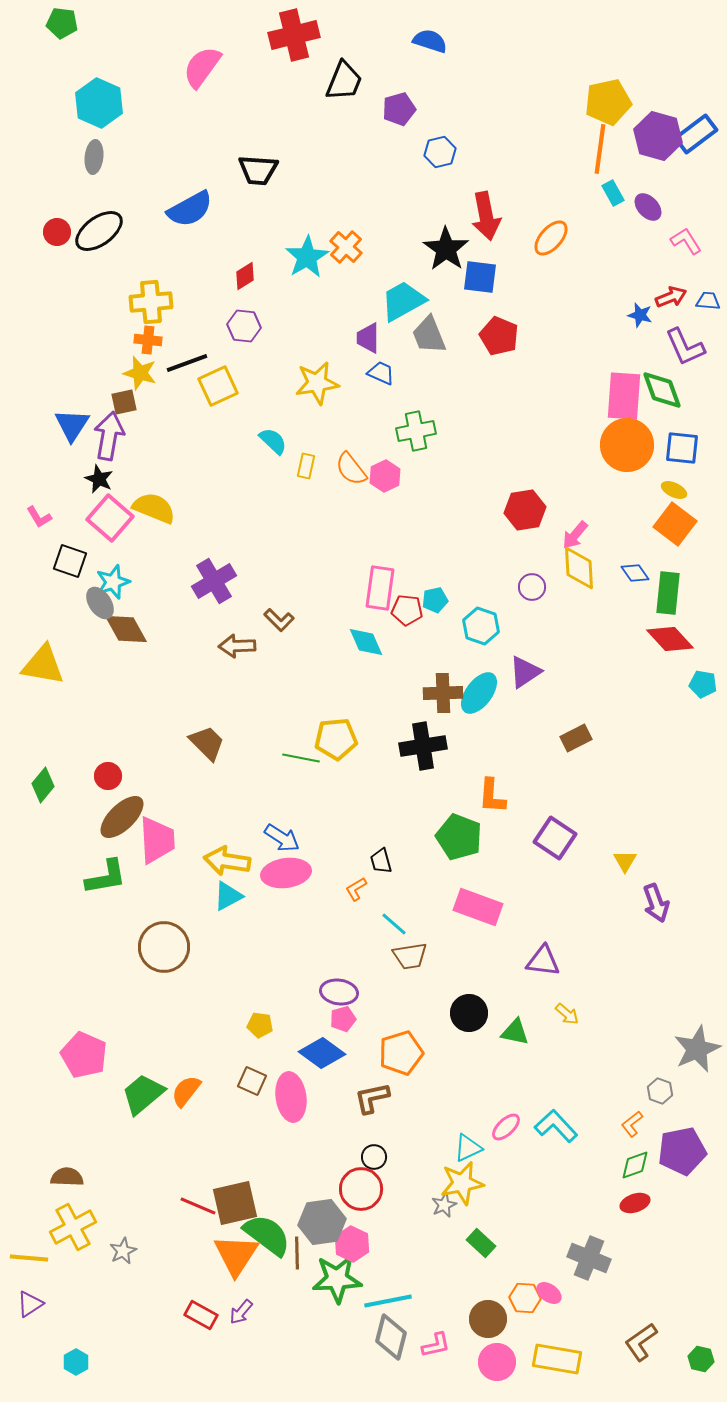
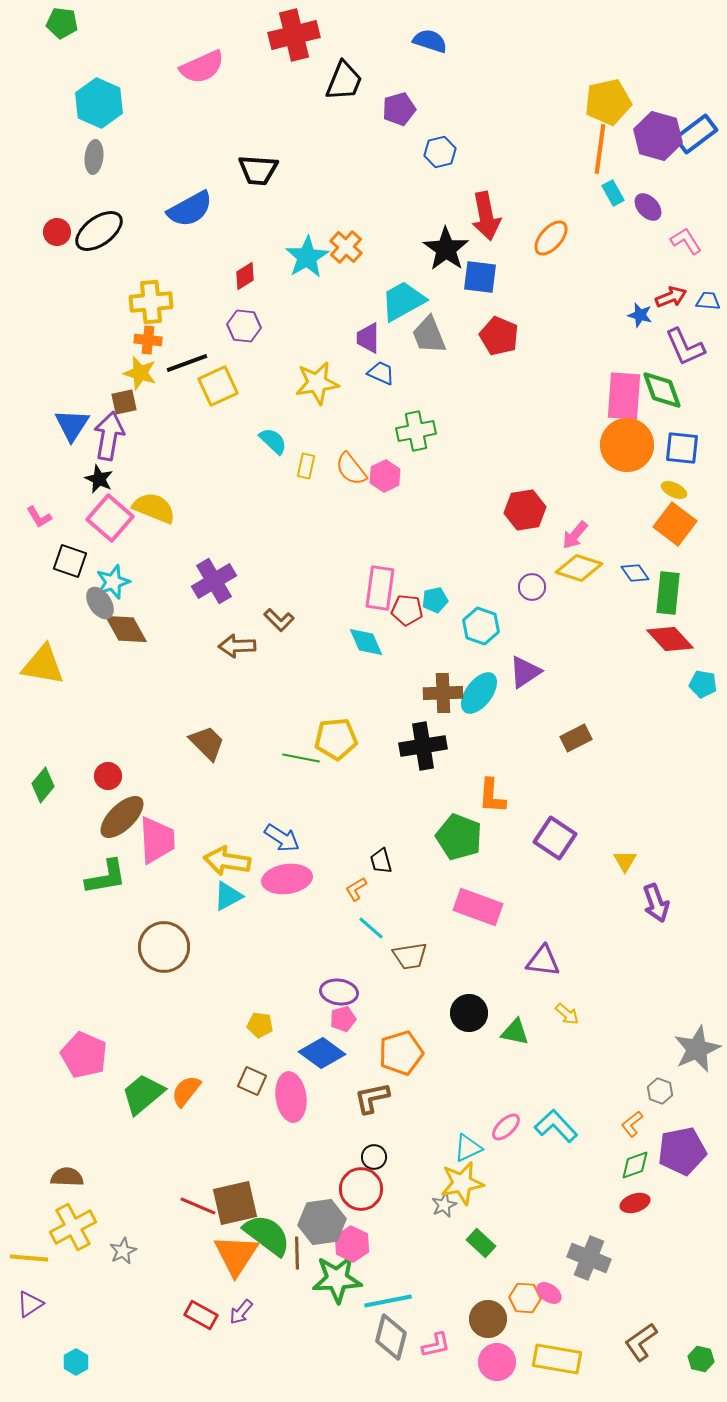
pink semicircle at (202, 67): rotated 150 degrees counterclockwise
yellow diamond at (579, 568): rotated 69 degrees counterclockwise
pink ellipse at (286, 873): moved 1 px right, 6 px down
cyan line at (394, 924): moved 23 px left, 4 px down
